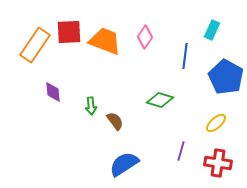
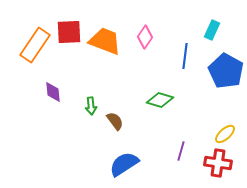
blue pentagon: moved 6 px up
yellow ellipse: moved 9 px right, 11 px down
